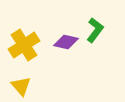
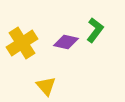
yellow cross: moved 2 px left, 2 px up
yellow triangle: moved 25 px right
